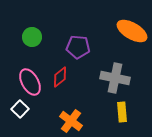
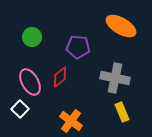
orange ellipse: moved 11 px left, 5 px up
yellow rectangle: rotated 18 degrees counterclockwise
